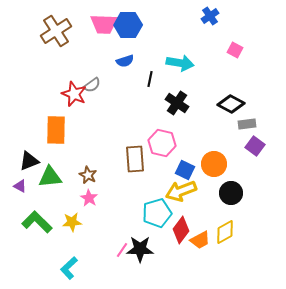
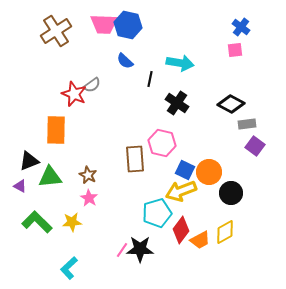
blue cross: moved 31 px right, 11 px down; rotated 18 degrees counterclockwise
blue hexagon: rotated 12 degrees clockwise
pink square: rotated 35 degrees counterclockwise
blue semicircle: rotated 60 degrees clockwise
orange circle: moved 5 px left, 8 px down
